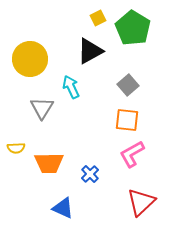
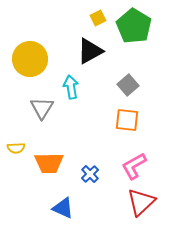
green pentagon: moved 1 px right, 2 px up
cyan arrow: rotated 15 degrees clockwise
pink L-shape: moved 2 px right, 12 px down
